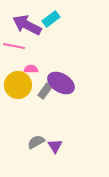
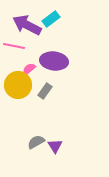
pink semicircle: moved 2 px left; rotated 40 degrees counterclockwise
purple ellipse: moved 7 px left, 22 px up; rotated 24 degrees counterclockwise
